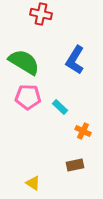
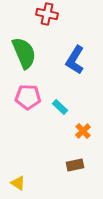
red cross: moved 6 px right
green semicircle: moved 9 px up; rotated 36 degrees clockwise
orange cross: rotated 21 degrees clockwise
yellow triangle: moved 15 px left
